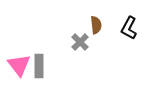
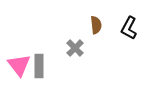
gray cross: moved 5 px left, 6 px down
